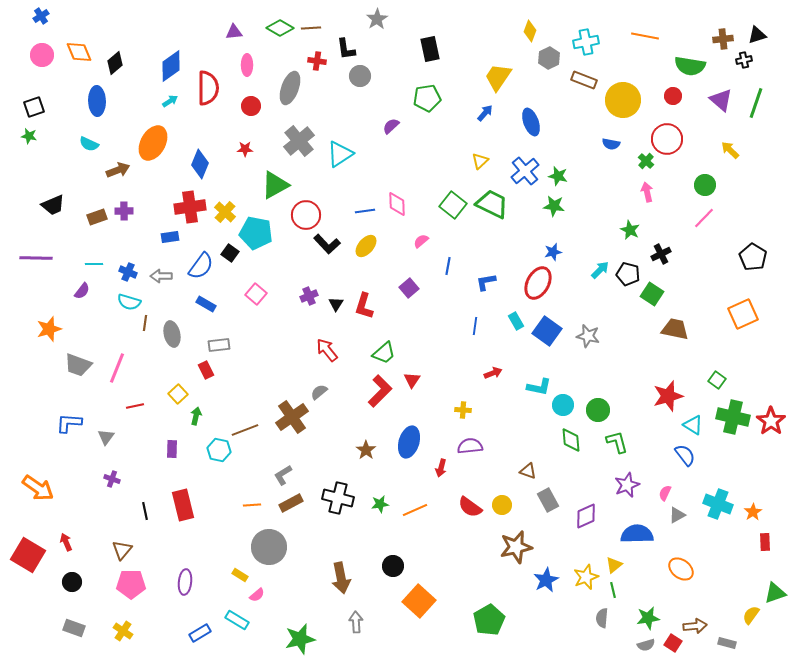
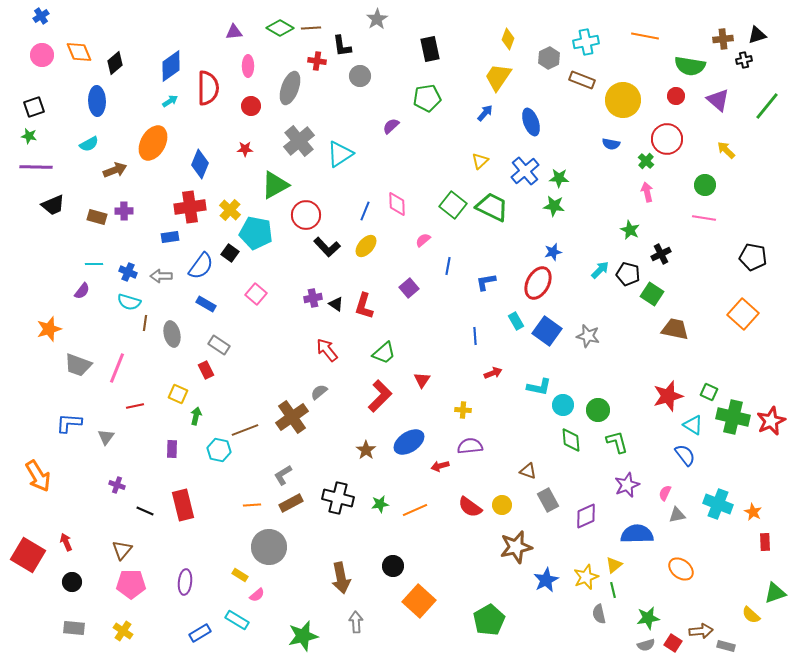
yellow diamond at (530, 31): moved 22 px left, 8 px down
black L-shape at (346, 49): moved 4 px left, 3 px up
pink ellipse at (247, 65): moved 1 px right, 1 px down
brown rectangle at (584, 80): moved 2 px left
red circle at (673, 96): moved 3 px right
purple triangle at (721, 100): moved 3 px left
green line at (756, 103): moved 11 px right, 3 px down; rotated 20 degrees clockwise
cyan semicircle at (89, 144): rotated 54 degrees counterclockwise
yellow arrow at (730, 150): moved 4 px left
brown arrow at (118, 170): moved 3 px left
green star at (558, 176): moved 1 px right, 2 px down; rotated 12 degrees counterclockwise
green trapezoid at (492, 204): moved 3 px down
blue line at (365, 211): rotated 60 degrees counterclockwise
yellow cross at (225, 212): moved 5 px right, 2 px up
brown rectangle at (97, 217): rotated 36 degrees clockwise
pink line at (704, 218): rotated 55 degrees clockwise
pink semicircle at (421, 241): moved 2 px right, 1 px up
black L-shape at (327, 244): moved 3 px down
black pentagon at (753, 257): rotated 20 degrees counterclockwise
purple line at (36, 258): moved 91 px up
purple cross at (309, 296): moved 4 px right, 2 px down; rotated 12 degrees clockwise
black triangle at (336, 304): rotated 28 degrees counterclockwise
orange square at (743, 314): rotated 24 degrees counterclockwise
blue line at (475, 326): moved 10 px down; rotated 12 degrees counterclockwise
gray rectangle at (219, 345): rotated 40 degrees clockwise
red triangle at (412, 380): moved 10 px right
green square at (717, 380): moved 8 px left, 12 px down; rotated 12 degrees counterclockwise
red L-shape at (380, 391): moved 5 px down
yellow square at (178, 394): rotated 24 degrees counterclockwise
red star at (771, 421): rotated 12 degrees clockwise
blue ellipse at (409, 442): rotated 40 degrees clockwise
red arrow at (441, 468): moved 1 px left, 2 px up; rotated 60 degrees clockwise
purple cross at (112, 479): moved 5 px right, 6 px down
orange arrow at (38, 488): moved 12 px up; rotated 24 degrees clockwise
black line at (145, 511): rotated 54 degrees counterclockwise
orange star at (753, 512): rotated 12 degrees counterclockwise
gray triangle at (677, 515): rotated 18 degrees clockwise
yellow semicircle at (751, 615): rotated 84 degrees counterclockwise
gray semicircle at (602, 618): moved 3 px left, 4 px up; rotated 18 degrees counterclockwise
brown arrow at (695, 626): moved 6 px right, 5 px down
gray rectangle at (74, 628): rotated 15 degrees counterclockwise
green star at (300, 639): moved 3 px right, 3 px up
gray rectangle at (727, 643): moved 1 px left, 3 px down
